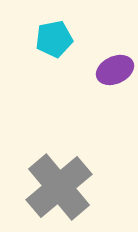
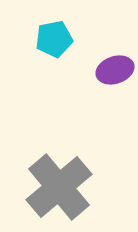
purple ellipse: rotated 6 degrees clockwise
